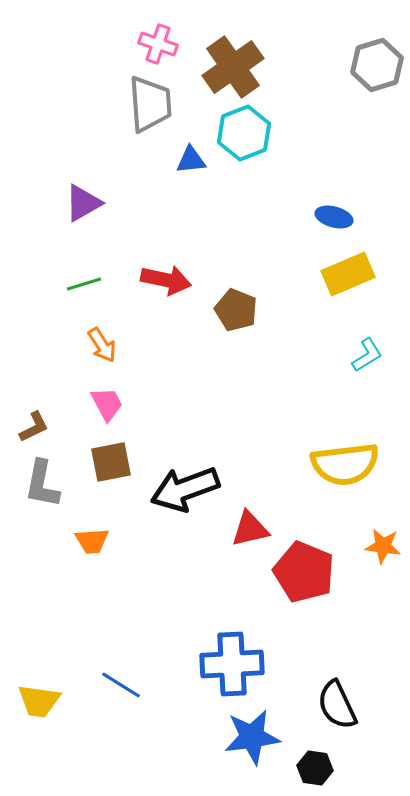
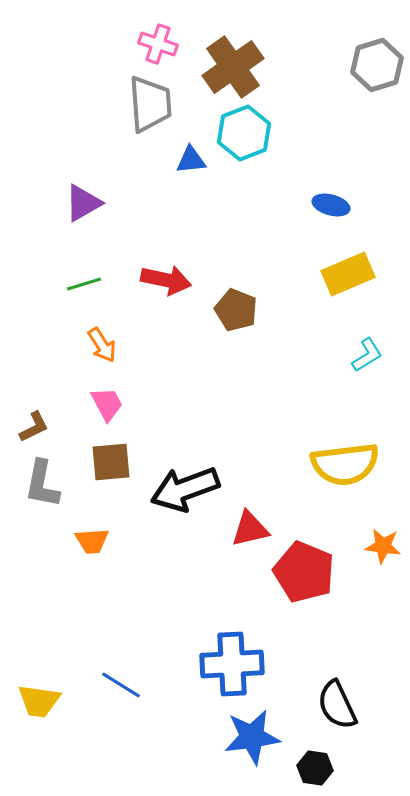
blue ellipse: moved 3 px left, 12 px up
brown square: rotated 6 degrees clockwise
